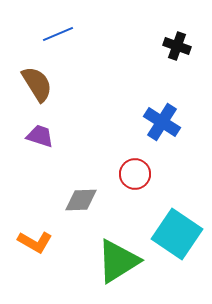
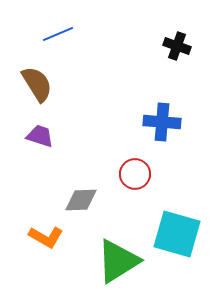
blue cross: rotated 27 degrees counterclockwise
cyan square: rotated 18 degrees counterclockwise
orange L-shape: moved 11 px right, 5 px up
